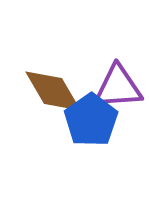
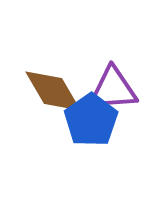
purple triangle: moved 5 px left, 2 px down
